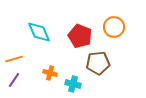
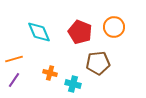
red pentagon: moved 4 px up
